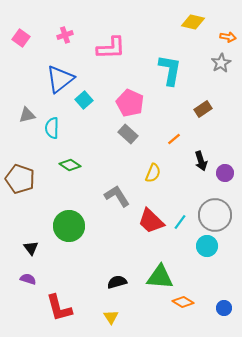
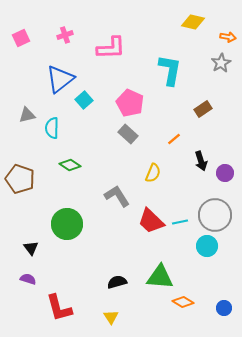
pink square: rotated 30 degrees clockwise
cyan line: rotated 42 degrees clockwise
green circle: moved 2 px left, 2 px up
